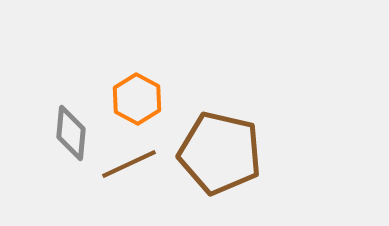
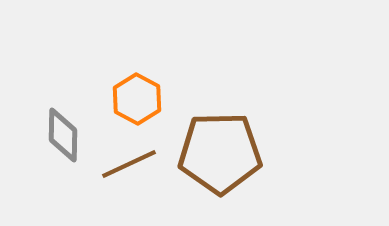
gray diamond: moved 8 px left, 2 px down; rotated 4 degrees counterclockwise
brown pentagon: rotated 14 degrees counterclockwise
